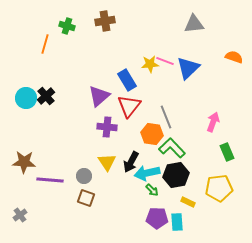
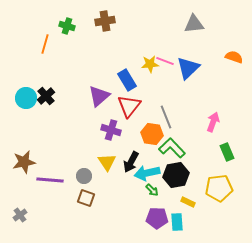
purple cross: moved 4 px right, 3 px down; rotated 12 degrees clockwise
brown star: rotated 15 degrees counterclockwise
